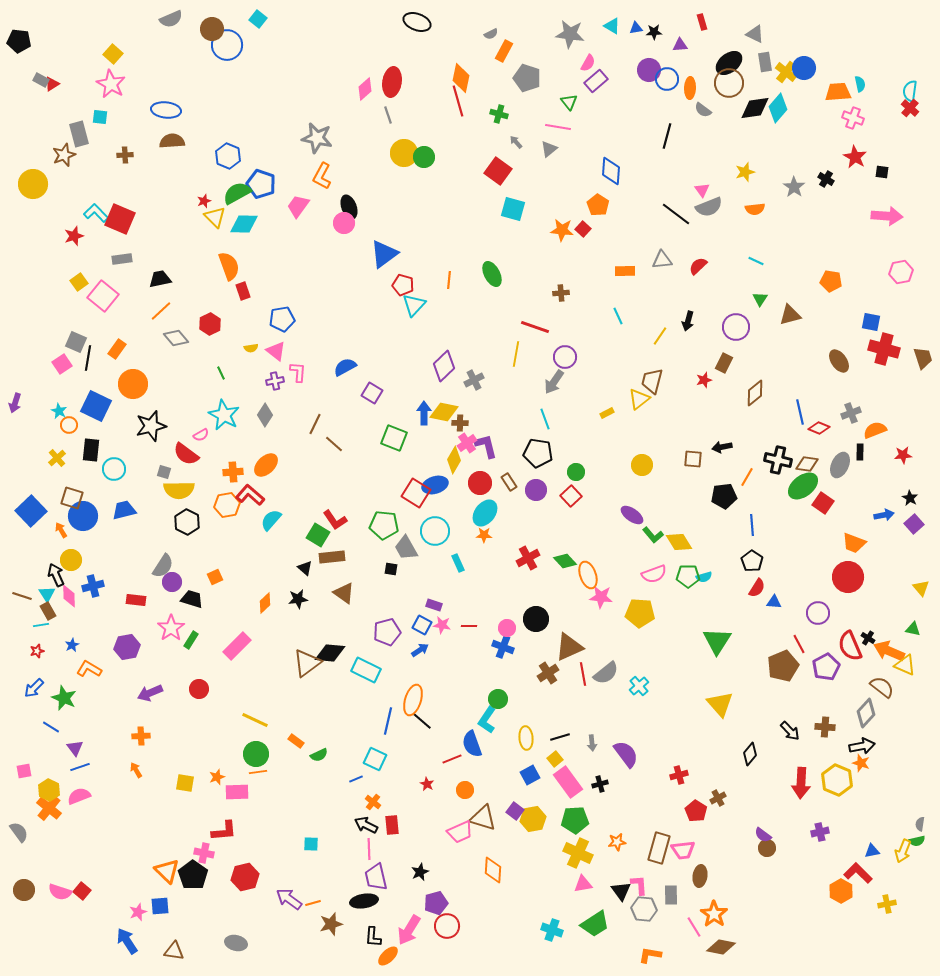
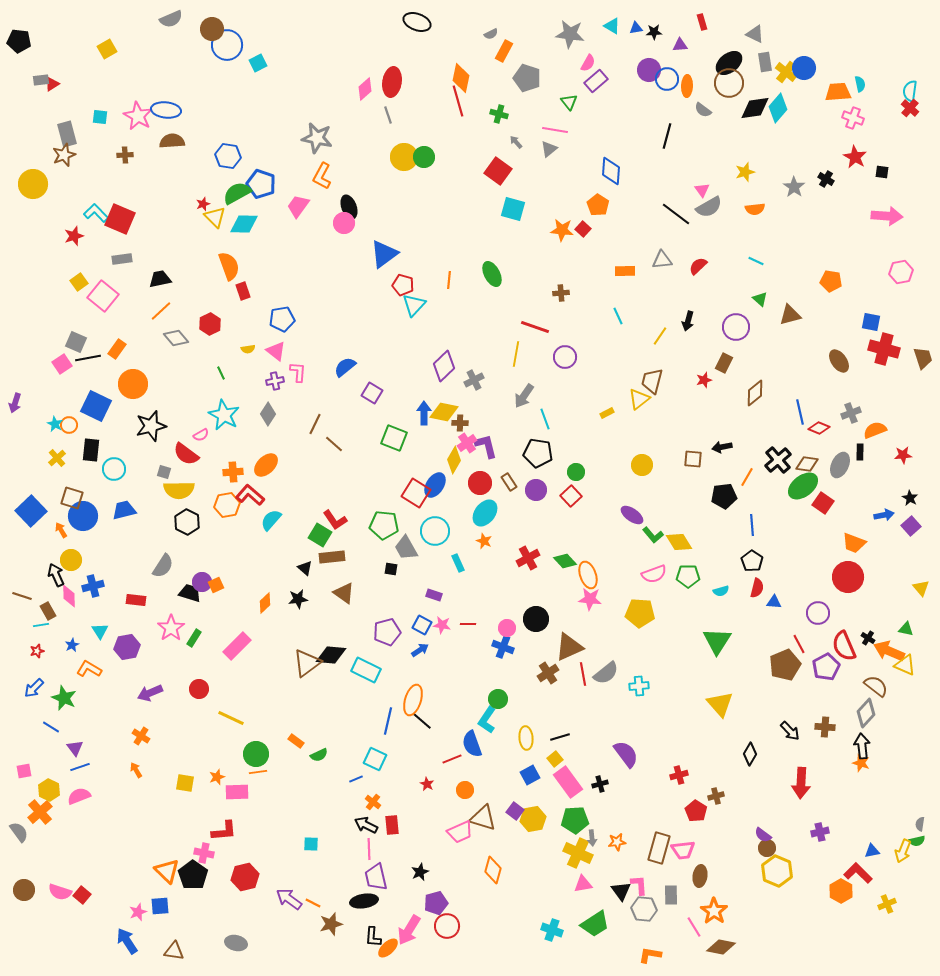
cyan square at (258, 19): moved 44 px down; rotated 24 degrees clockwise
yellow square at (113, 54): moved 6 px left, 5 px up; rotated 18 degrees clockwise
gray rectangle at (41, 80): rotated 35 degrees counterclockwise
pink star at (111, 84): moved 27 px right, 32 px down
orange ellipse at (690, 88): moved 3 px left, 2 px up
pink line at (558, 127): moved 3 px left, 3 px down
gray rectangle at (79, 134): moved 12 px left
yellow circle at (404, 153): moved 4 px down
blue hexagon at (228, 156): rotated 15 degrees counterclockwise
red star at (204, 201): moved 1 px left, 3 px down
gray semicircle at (709, 207): rotated 8 degrees counterclockwise
green triangle at (760, 299): rotated 21 degrees counterclockwise
yellow semicircle at (251, 348): moved 3 px left, 1 px down
black line at (88, 358): rotated 70 degrees clockwise
blue semicircle at (345, 367): rotated 10 degrees counterclockwise
gray arrow at (554, 382): moved 30 px left, 14 px down
cyan star at (59, 411): moved 4 px left, 13 px down
gray diamond at (265, 415): moved 3 px right, 1 px up
black cross at (778, 460): rotated 36 degrees clockwise
blue ellipse at (435, 485): rotated 40 degrees counterclockwise
purple square at (914, 524): moved 3 px left, 2 px down
green square at (318, 535): moved 2 px right
orange star at (484, 535): moved 6 px down; rotated 21 degrees clockwise
orange square at (215, 577): moved 1 px right, 8 px down
cyan semicircle at (704, 577): moved 17 px right, 14 px down
purple circle at (172, 582): moved 30 px right
red semicircle at (757, 588): rotated 18 degrees counterclockwise
cyan triangle at (47, 594): moved 53 px right, 37 px down
pink star at (601, 597): moved 11 px left, 2 px down
black trapezoid at (192, 599): moved 2 px left, 6 px up
purple rectangle at (434, 605): moved 10 px up
red line at (469, 626): moved 1 px left, 2 px up
green triangle at (913, 629): moved 7 px left
green rectangle at (191, 640): moved 3 px right, 2 px up
red semicircle at (850, 646): moved 6 px left
black diamond at (330, 653): moved 1 px right, 2 px down
brown pentagon at (783, 666): moved 2 px right, 1 px up
cyan cross at (639, 686): rotated 36 degrees clockwise
brown semicircle at (882, 687): moved 6 px left, 1 px up
yellow line at (255, 720): moved 24 px left, 2 px up
orange cross at (141, 736): rotated 36 degrees clockwise
gray arrow at (592, 743): moved 95 px down
black arrow at (862, 746): rotated 85 degrees counterclockwise
black diamond at (750, 754): rotated 10 degrees counterclockwise
yellow hexagon at (837, 780): moved 60 px left, 91 px down
brown cross at (718, 798): moved 2 px left, 2 px up; rotated 14 degrees clockwise
orange cross at (49, 808): moved 9 px left, 4 px down; rotated 10 degrees clockwise
orange diamond at (493, 870): rotated 12 degrees clockwise
red square at (82, 891): moved 4 px down
orange line at (313, 903): rotated 42 degrees clockwise
yellow cross at (887, 904): rotated 12 degrees counterclockwise
orange star at (714, 914): moved 3 px up
orange ellipse at (388, 956): moved 8 px up
